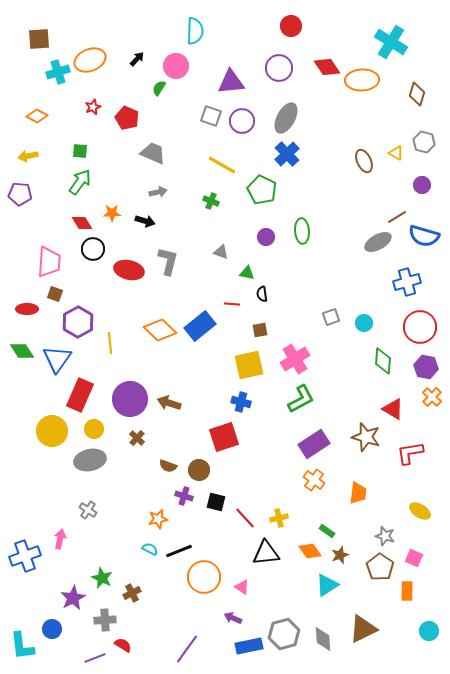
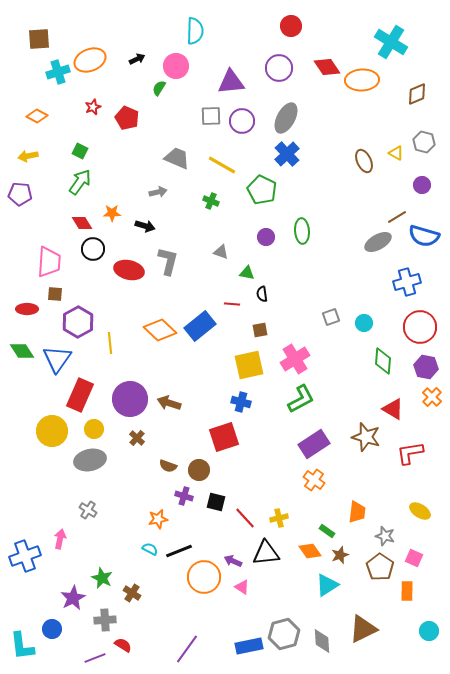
black arrow at (137, 59): rotated 21 degrees clockwise
brown diamond at (417, 94): rotated 50 degrees clockwise
gray square at (211, 116): rotated 20 degrees counterclockwise
green square at (80, 151): rotated 21 degrees clockwise
gray trapezoid at (153, 153): moved 24 px right, 5 px down
black arrow at (145, 221): moved 5 px down
brown square at (55, 294): rotated 14 degrees counterclockwise
orange trapezoid at (358, 493): moved 1 px left, 19 px down
brown cross at (132, 593): rotated 30 degrees counterclockwise
purple arrow at (233, 618): moved 57 px up
gray diamond at (323, 639): moved 1 px left, 2 px down
